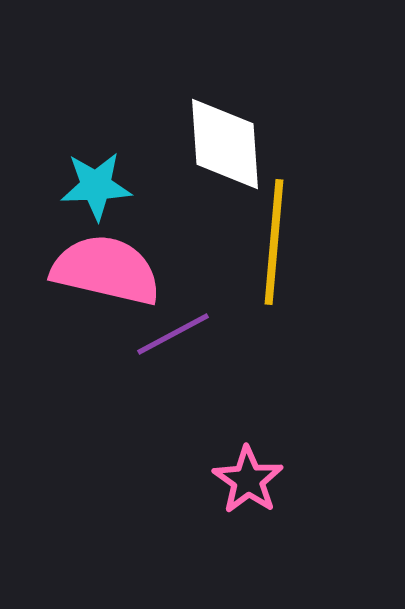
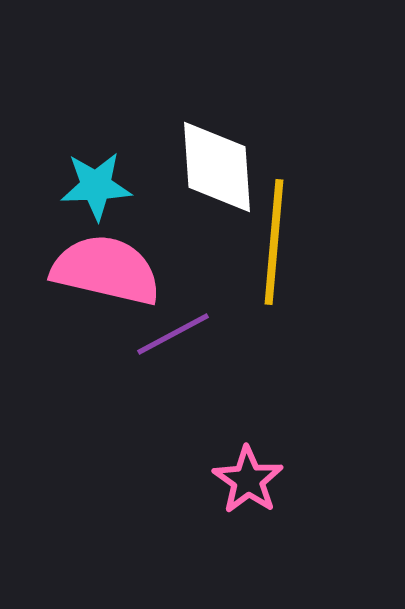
white diamond: moved 8 px left, 23 px down
